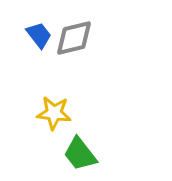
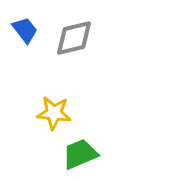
blue trapezoid: moved 14 px left, 5 px up
green trapezoid: rotated 105 degrees clockwise
